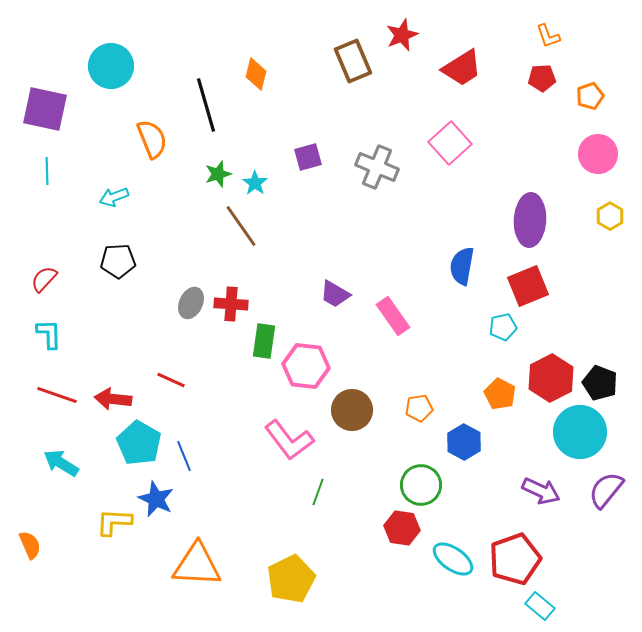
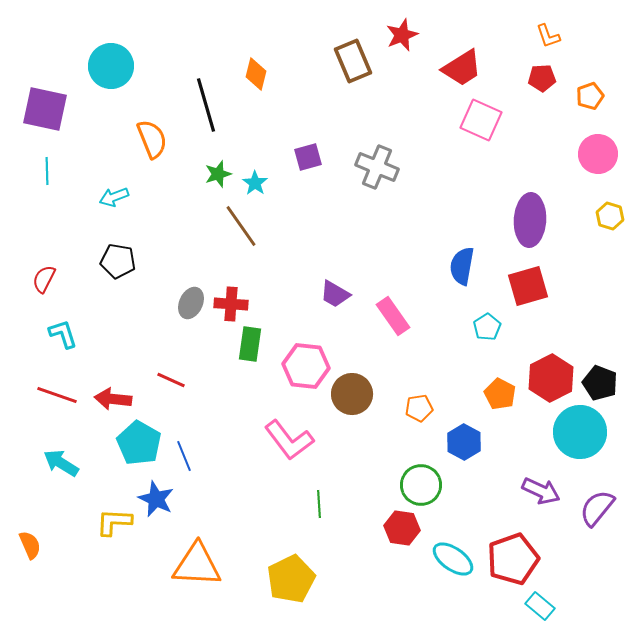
pink square at (450, 143): moved 31 px right, 23 px up; rotated 24 degrees counterclockwise
yellow hexagon at (610, 216): rotated 12 degrees counterclockwise
black pentagon at (118, 261): rotated 12 degrees clockwise
red semicircle at (44, 279): rotated 16 degrees counterclockwise
red square at (528, 286): rotated 6 degrees clockwise
cyan pentagon at (503, 327): moved 16 px left; rotated 20 degrees counterclockwise
cyan L-shape at (49, 334): moved 14 px right; rotated 16 degrees counterclockwise
green rectangle at (264, 341): moved 14 px left, 3 px down
brown circle at (352, 410): moved 16 px up
purple semicircle at (606, 490): moved 9 px left, 18 px down
green line at (318, 492): moved 1 px right, 12 px down; rotated 24 degrees counterclockwise
red pentagon at (515, 559): moved 2 px left
